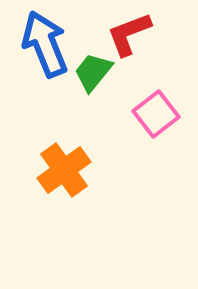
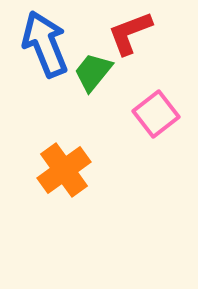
red L-shape: moved 1 px right, 1 px up
